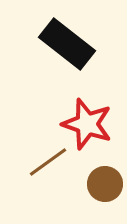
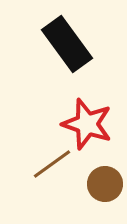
black rectangle: rotated 16 degrees clockwise
brown line: moved 4 px right, 2 px down
